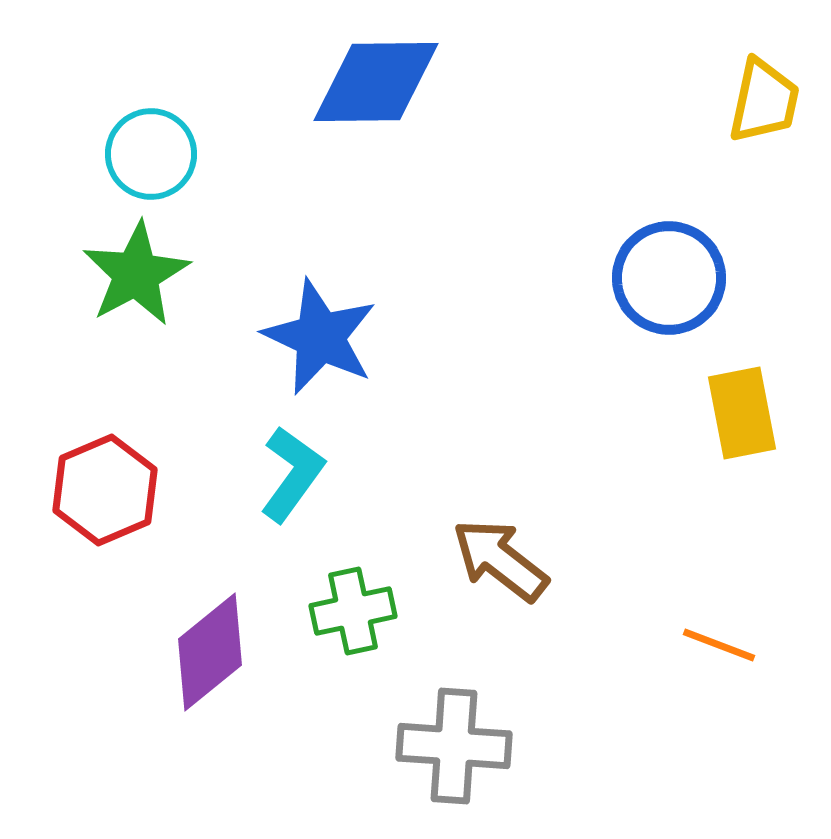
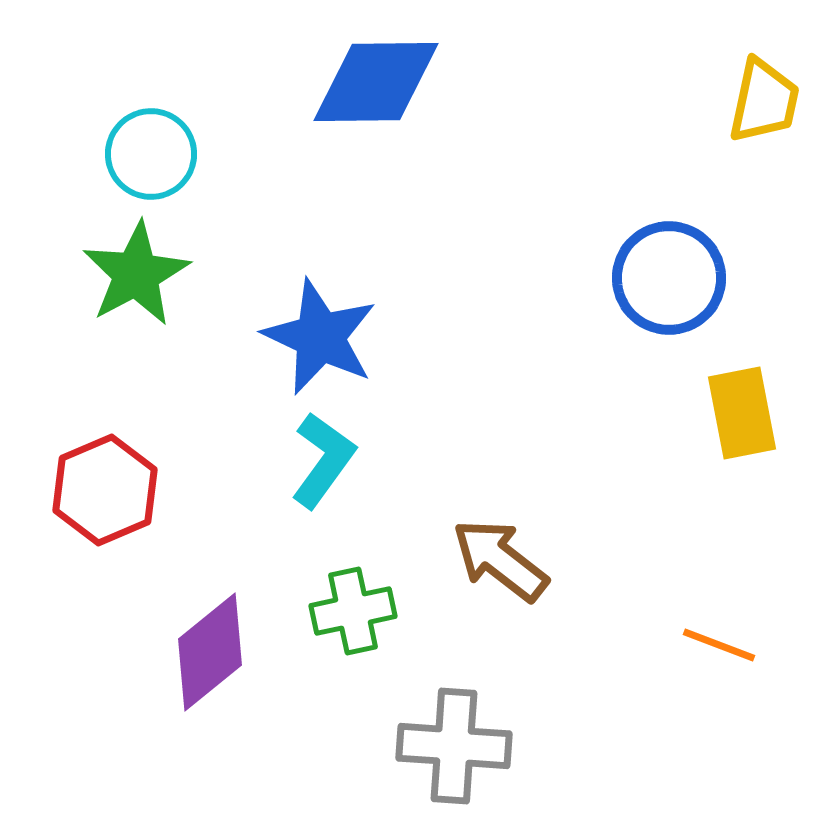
cyan L-shape: moved 31 px right, 14 px up
